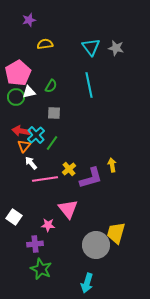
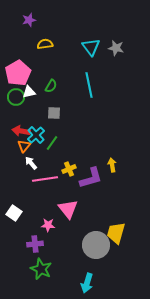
yellow cross: rotated 16 degrees clockwise
white square: moved 4 px up
